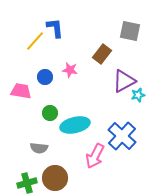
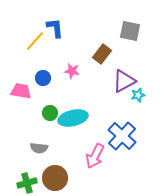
pink star: moved 2 px right, 1 px down
blue circle: moved 2 px left, 1 px down
cyan ellipse: moved 2 px left, 7 px up
